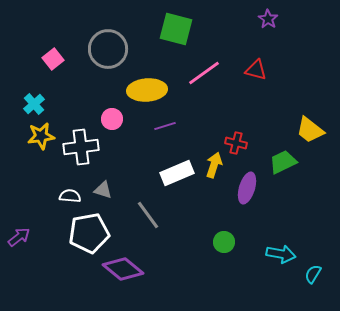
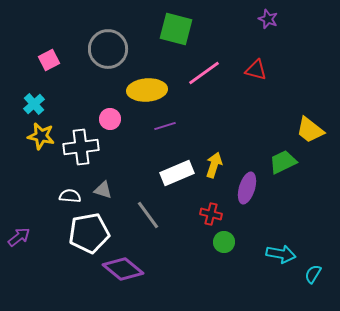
purple star: rotated 12 degrees counterclockwise
pink square: moved 4 px left, 1 px down; rotated 10 degrees clockwise
pink circle: moved 2 px left
yellow star: rotated 20 degrees clockwise
red cross: moved 25 px left, 71 px down
